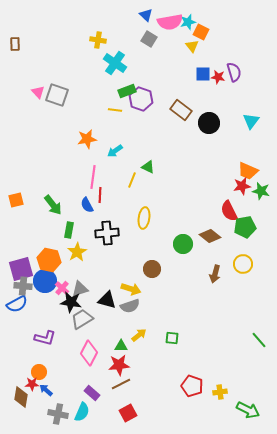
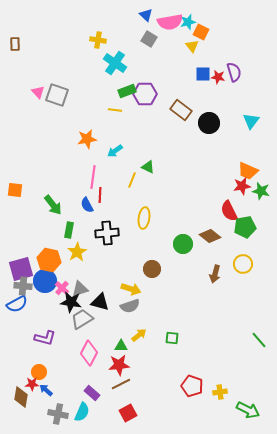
purple hexagon at (141, 99): moved 4 px right, 5 px up; rotated 20 degrees counterclockwise
orange square at (16, 200): moved 1 px left, 10 px up; rotated 21 degrees clockwise
black triangle at (107, 300): moved 7 px left, 2 px down
